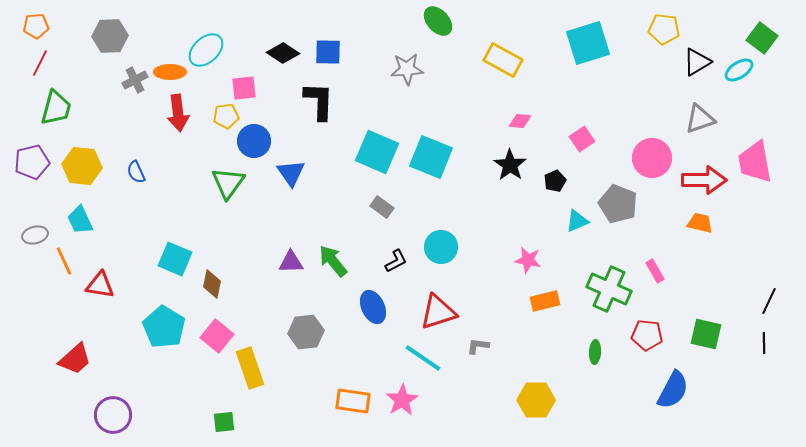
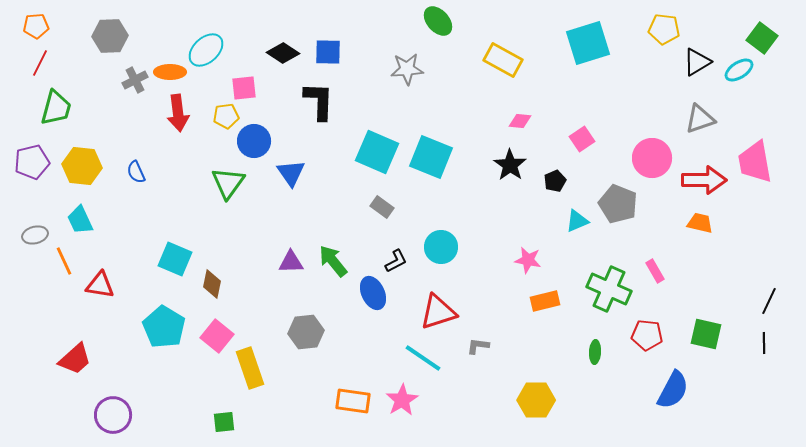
blue ellipse at (373, 307): moved 14 px up
